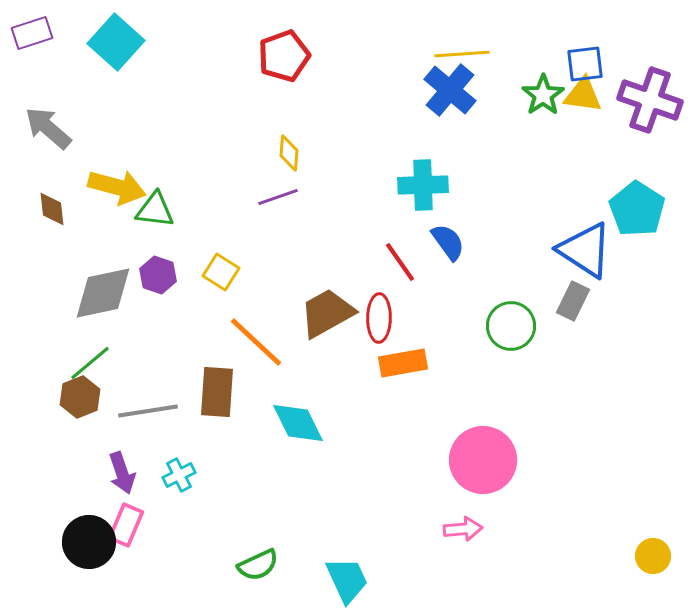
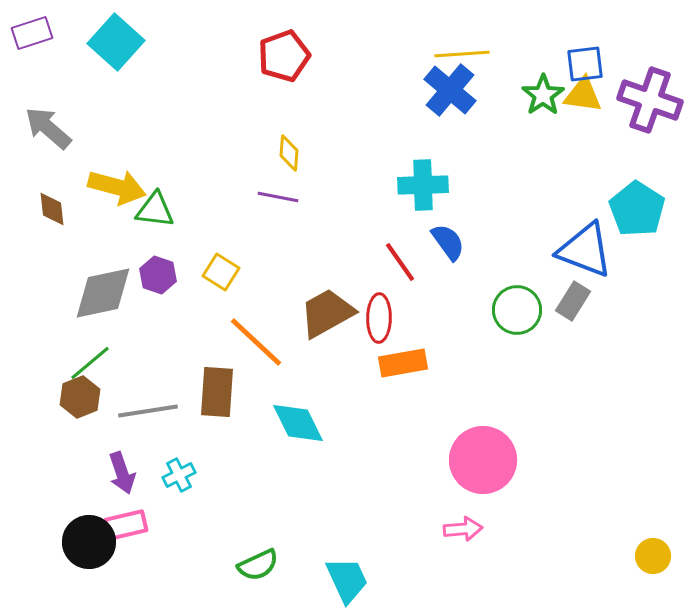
purple line at (278, 197): rotated 30 degrees clockwise
blue triangle at (585, 250): rotated 12 degrees counterclockwise
gray rectangle at (573, 301): rotated 6 degrees clockwise
green circle at (511, 326): moved 6 px right, 16 px up
pink rectangle at (126, 525): rotated 54 degrees clockwise
